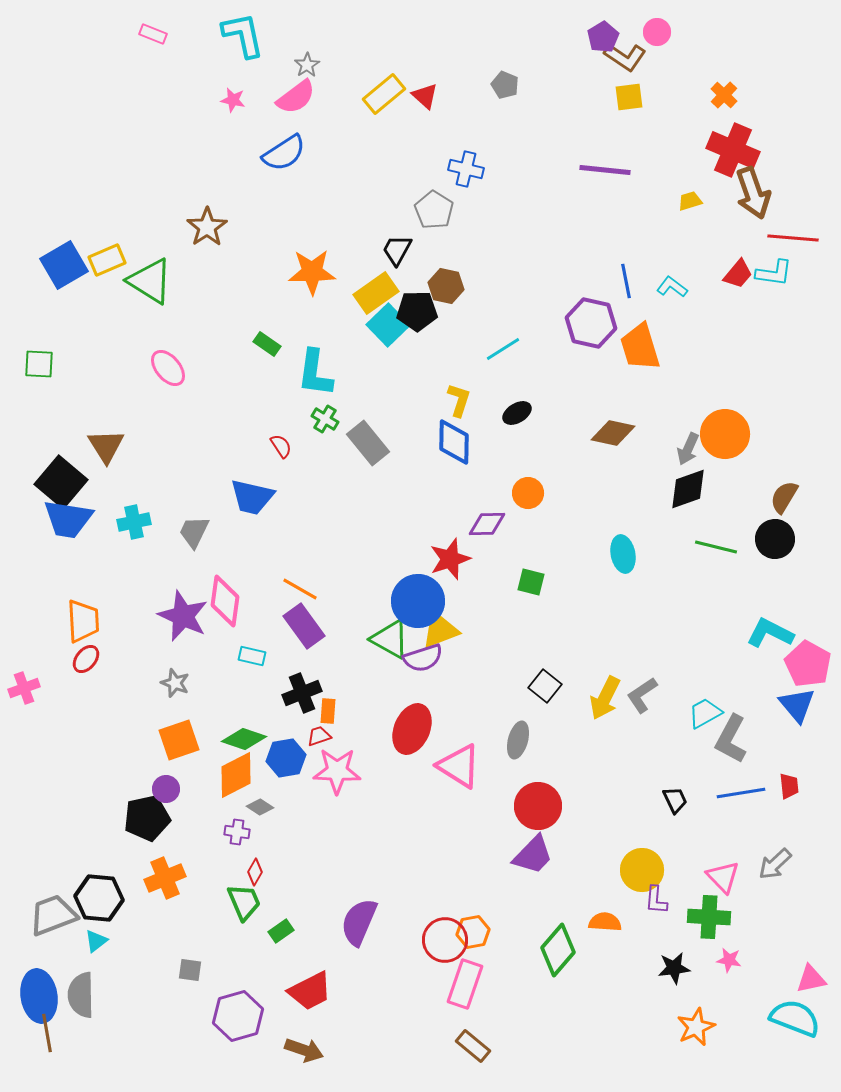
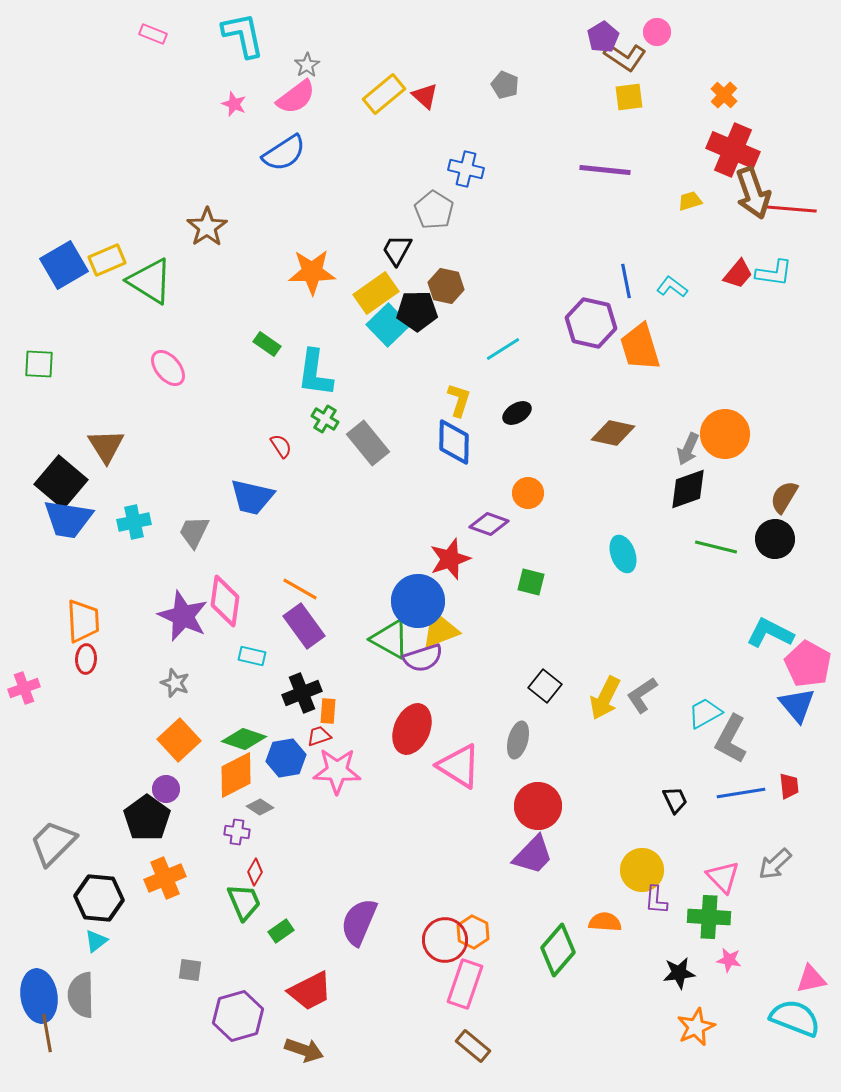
pink star at (233, 100): moved 1 px right, 4 px down; rotated 10 degrees clockwise
red line at (793, 238): moved 2 px left, 29 px up
purple diamond at (487, 524): moved 2 px right; rotated 21 degrees clockwise
cyan ellipse at (623, 554): rotated 9 degrees counterclockwise
red ellipse at (86, 659): rotated 36 degrees counterclockwise
orange square at (179, 740): rotated 24 degrees counterclockwise
black pentagon at (147, 818): rotated 24 degrees counterclockwise
gray trapezoid at (53, 915): moved 72 px up; rotated 24 degrees counterclockwise
orange hexagon at (473, 932): rotated 24 degrees counterclockwise
black star at (674, 968): moved 5 px right, 5 px down
